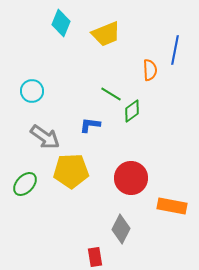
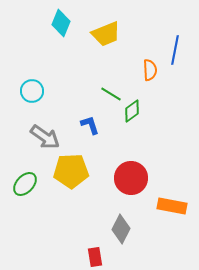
blue L-shape: rotated 65 degrees clockwise
